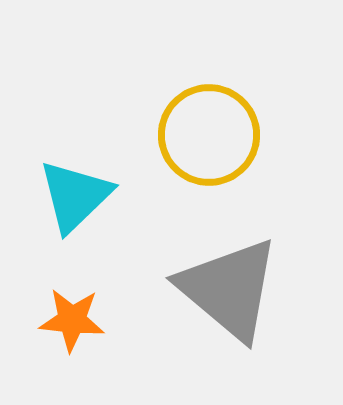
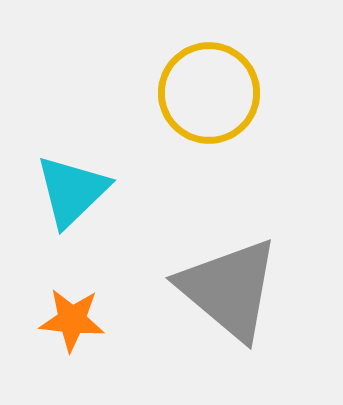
yellow circle: moved 42 px up
cyan triangle: moved 3 px left, 5 px up
